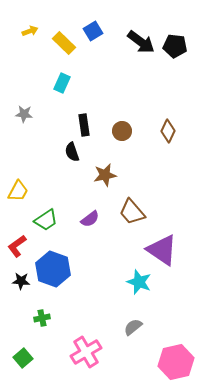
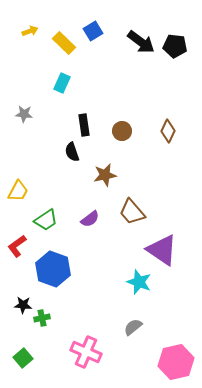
black star: moved 2 px right, 24 px down
pink cross: rotated 36 degrees counterclockwise
